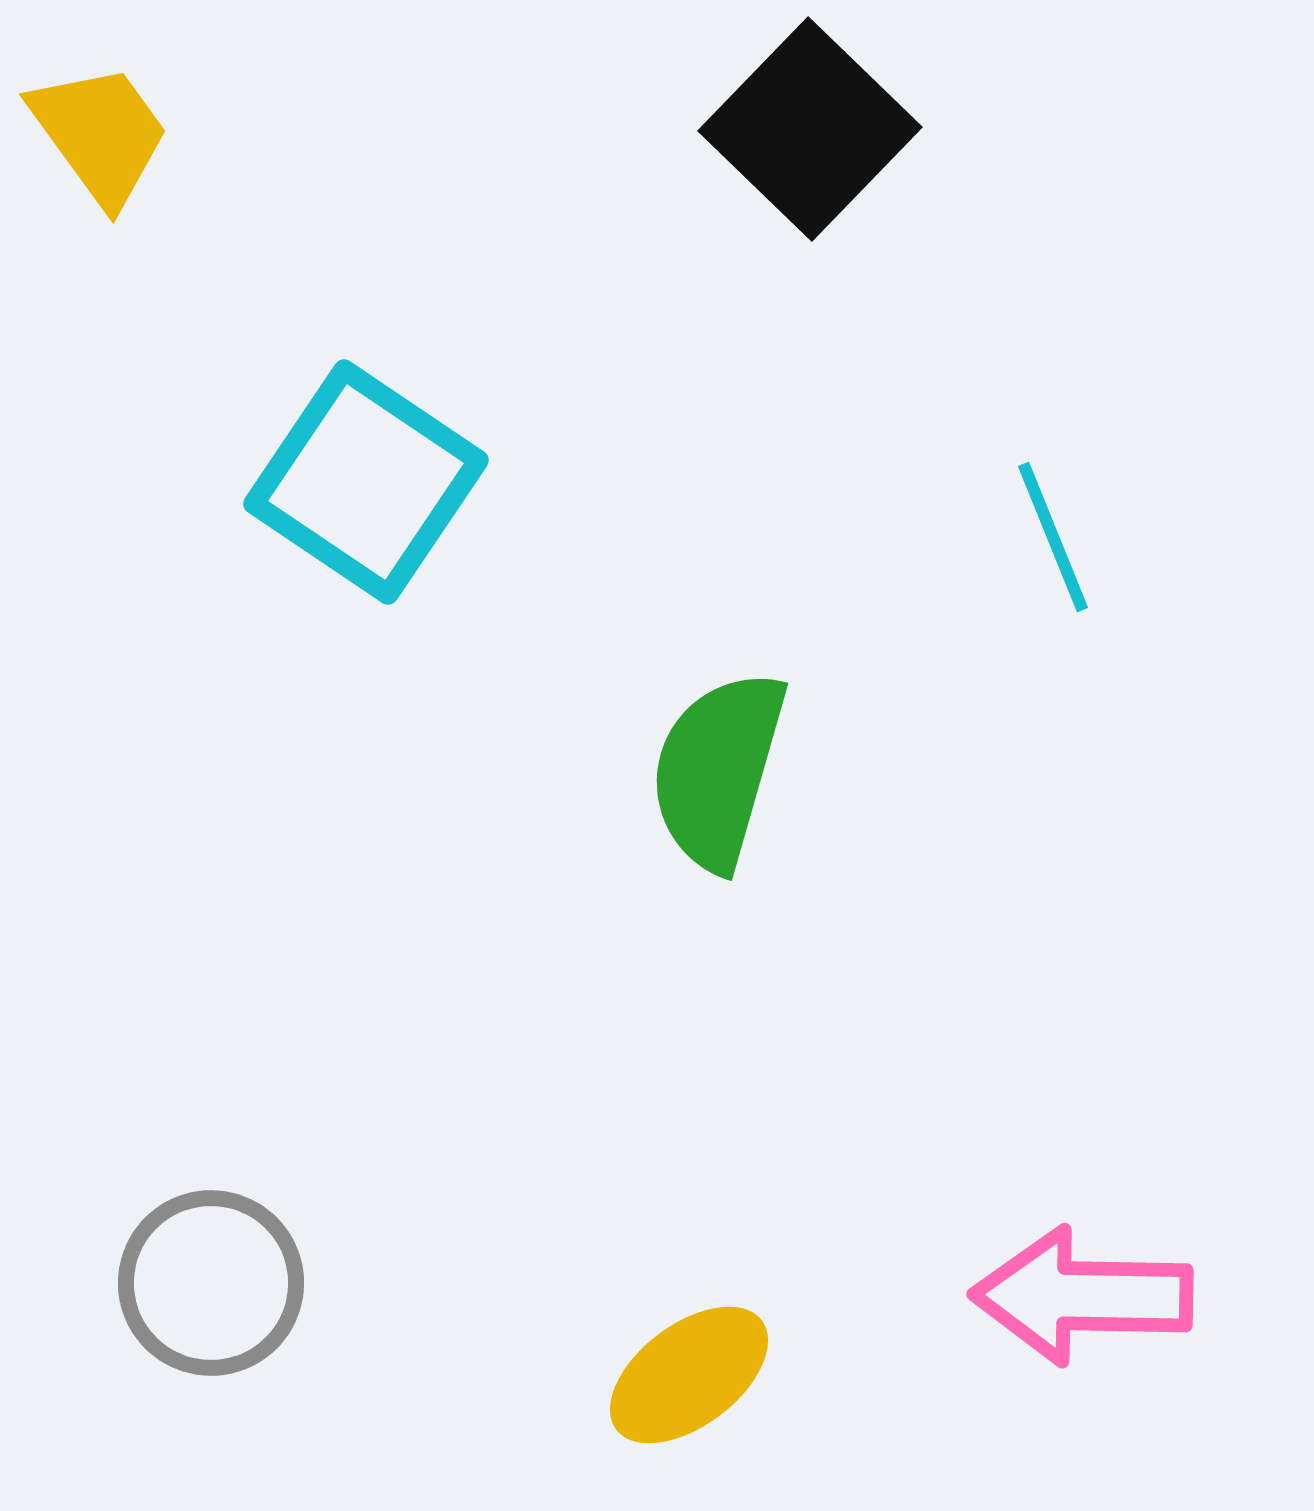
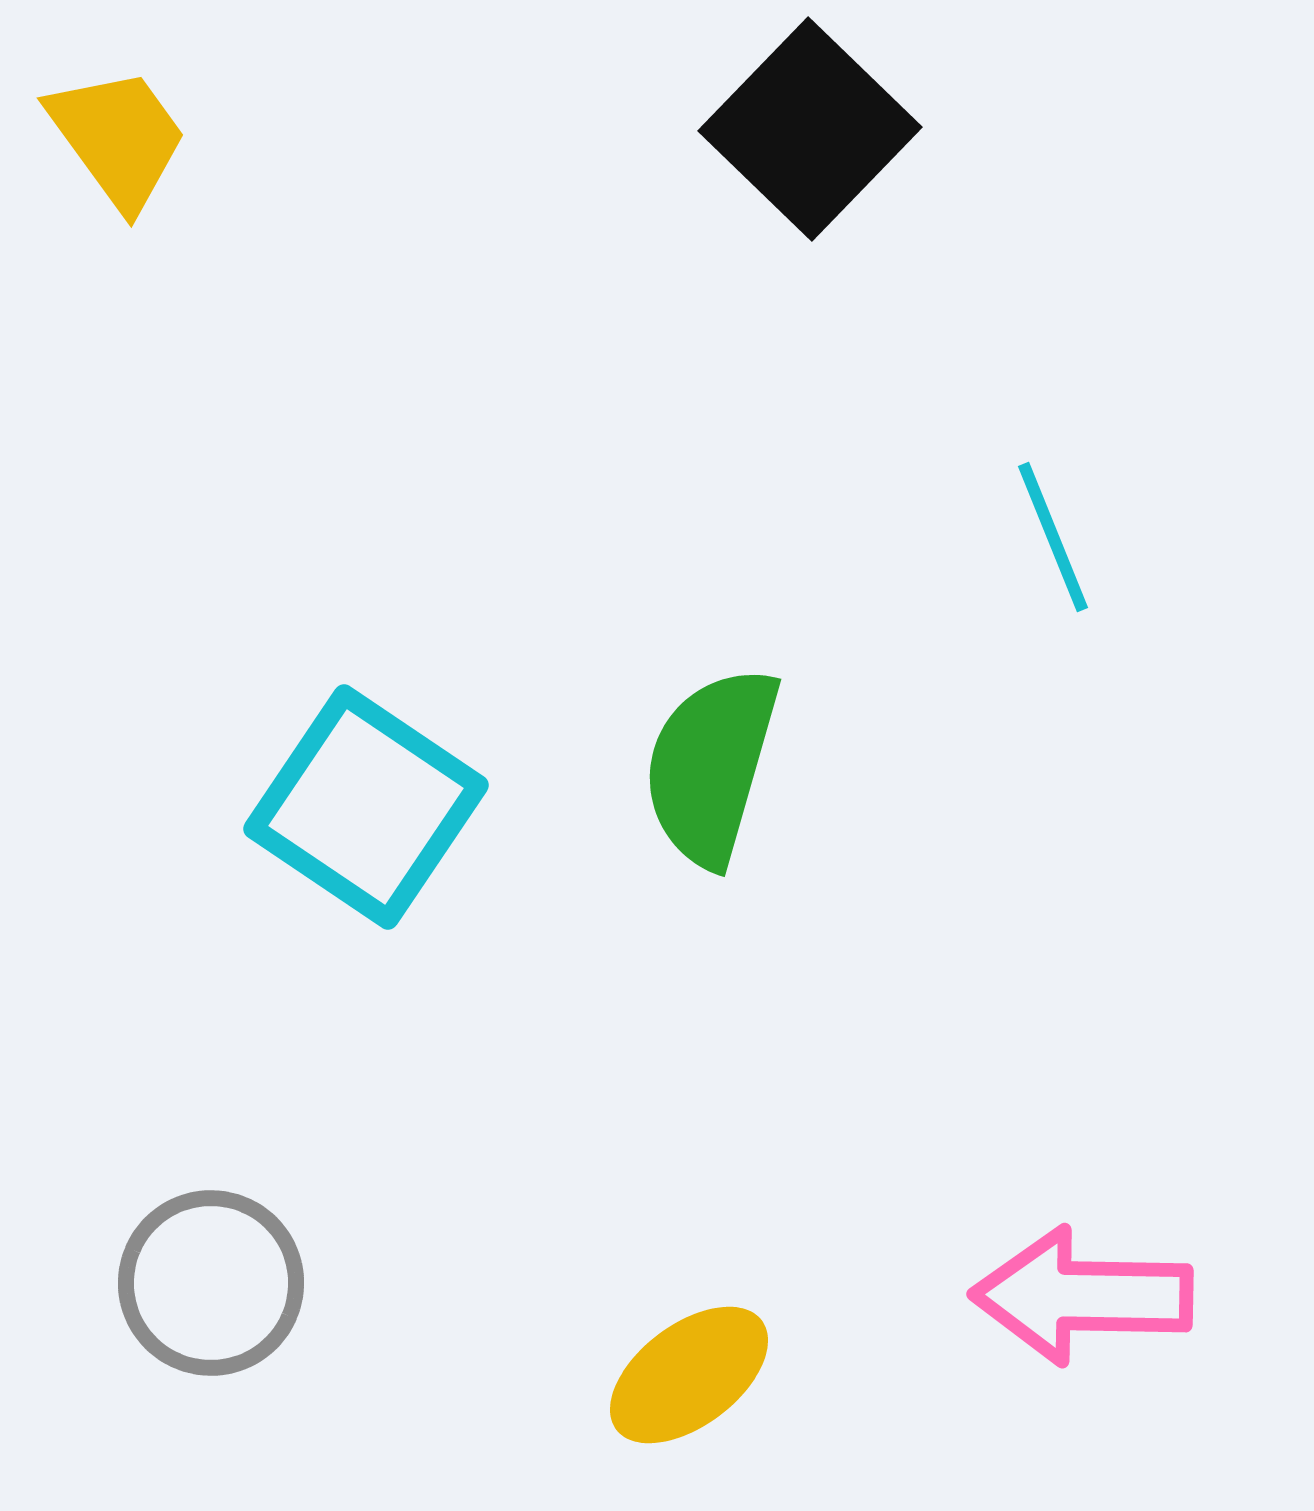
yellow trapezoid: moved 18 px right, 4 px down
cyan square: moved 325 px down
green semicircle: moved 7 px left, 4 px up
